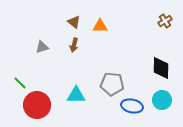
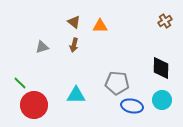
gray pentagon: moved 5 px right, 1 px up
red circle: moved 3 px left
